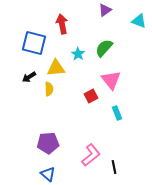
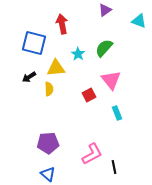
red square: moved 2 px left, 1 px up
pink L-shape: moved 1 px right, 1 px up; rotated 10 degrees clockwise
